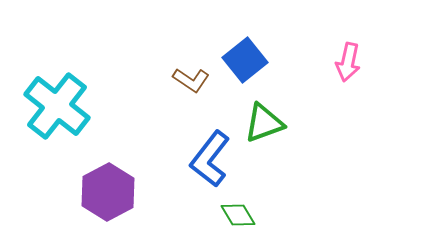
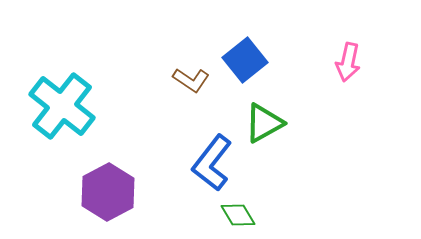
cyan cross: moved 5 px right
green triangle: rotated 9 degrees counterclockwise
blue L-shape: moved 2 px right, 4 px down
